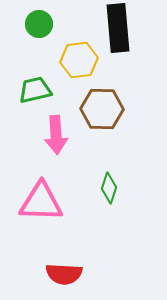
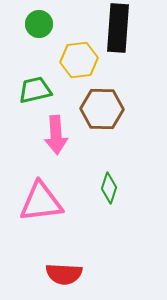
black rectangle: rotated 9 degrees clockwise
pink triangle: rotated 9 degrees counterclockwise
